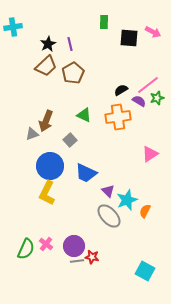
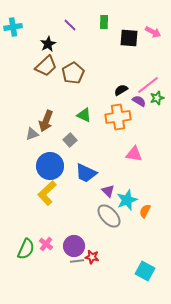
purple line: moved 19 px up; rotated 32 degrees counterclockwise
pink triangle: moved 16 px left; rotated 42 degrees clockwise
yellow L-shape: rotated 20 degrees clockwise
